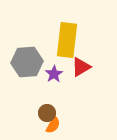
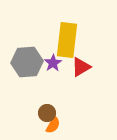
purple star: moved 1 px left, 11 px up
